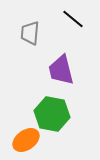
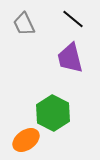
gray trapezoid: moved 6 px left, 9 px up; rotated 30 degrees counterclockwise
purple trapezoid: moved 9 px right, 12 px up
green hexagon: moved 1 px right, 1 px up; rotated 16 degrees clockwise
